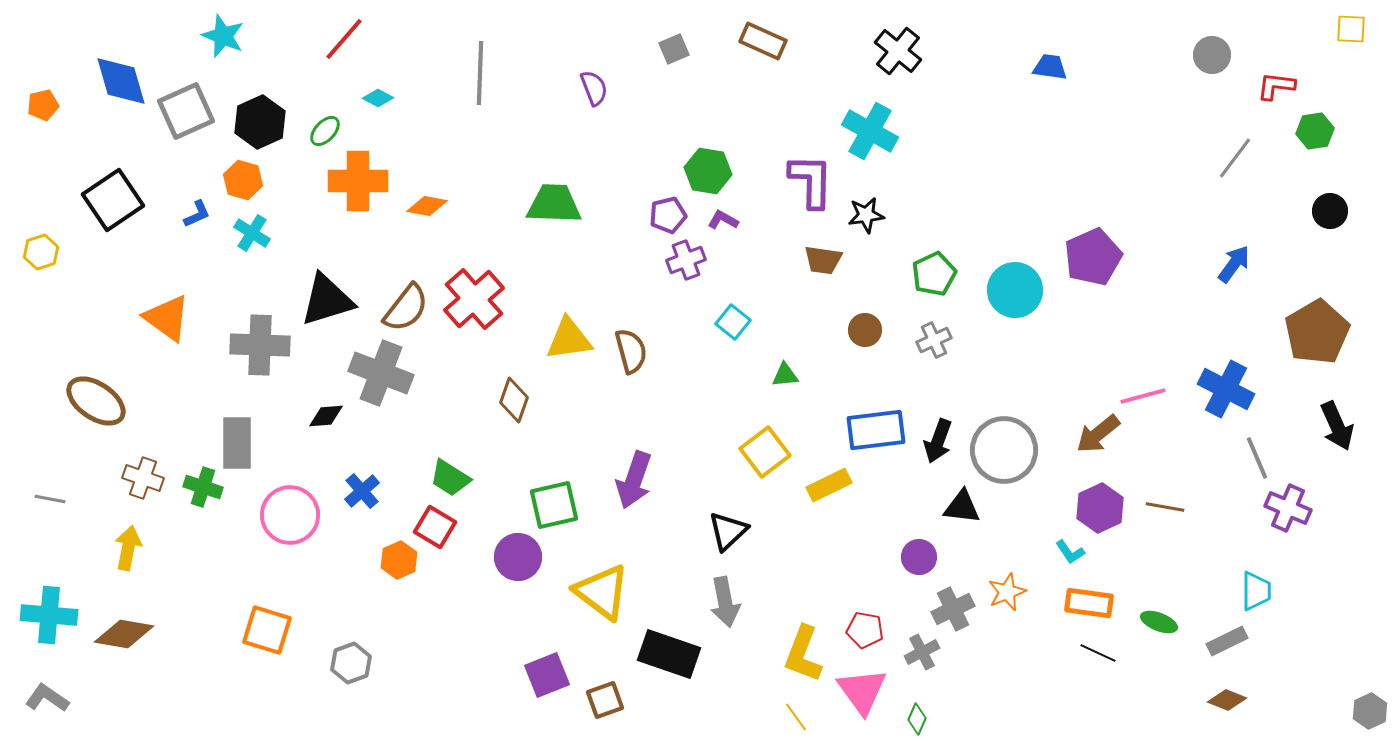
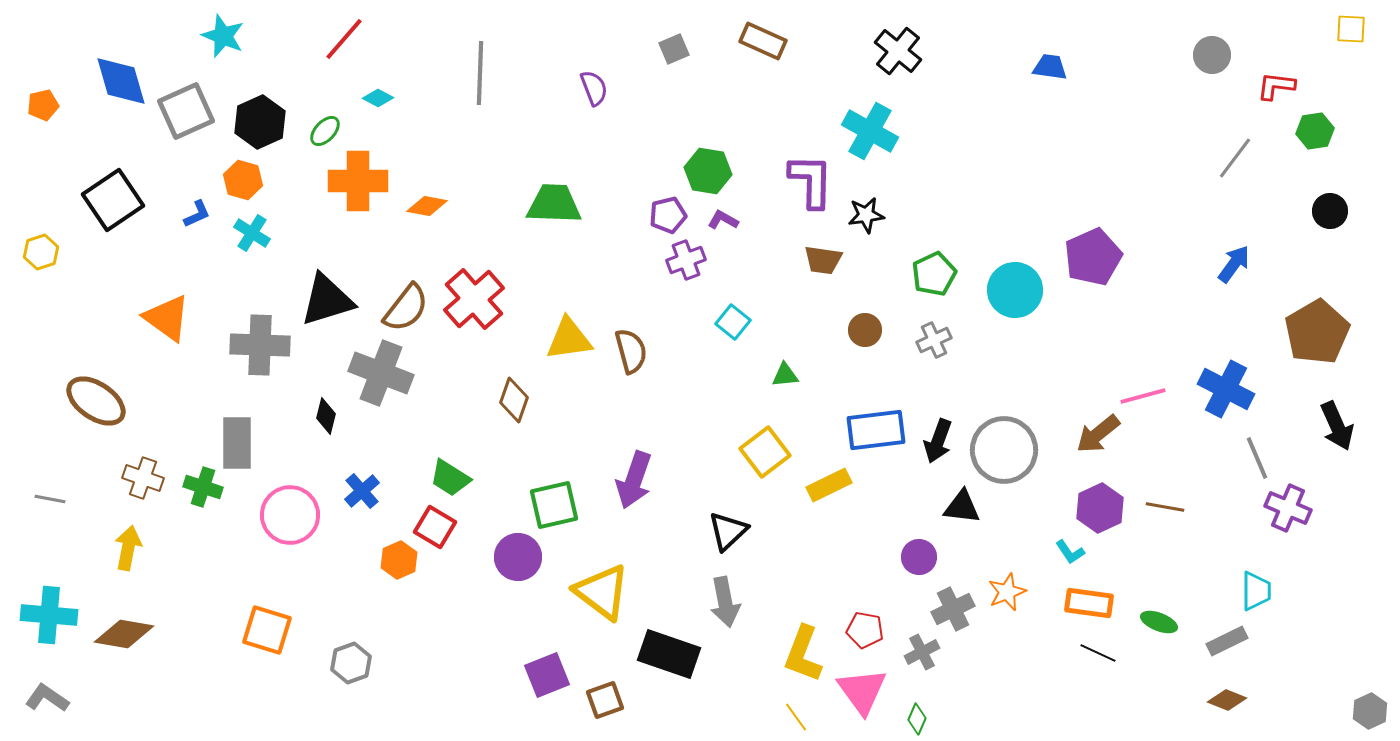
black diamond at (326, 416): rotated 72 degrees counterclockwise
